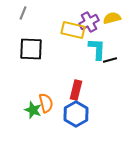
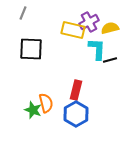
yellow semicircle: moved 2 px left, 10 px down
